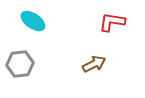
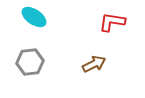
cyan ellipse: moved 1 px right, 4 px up
gray hexagon: moved 10 px right, 2 px up
